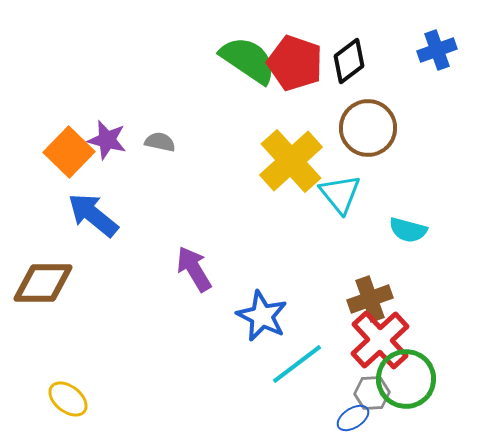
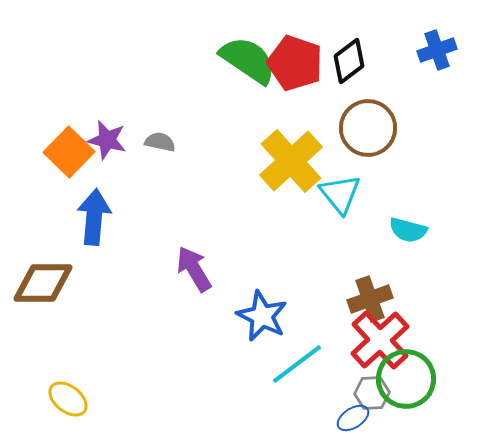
blue arrow: moved 1 px right, 2 px down; rotated 56 degrees clockwise
